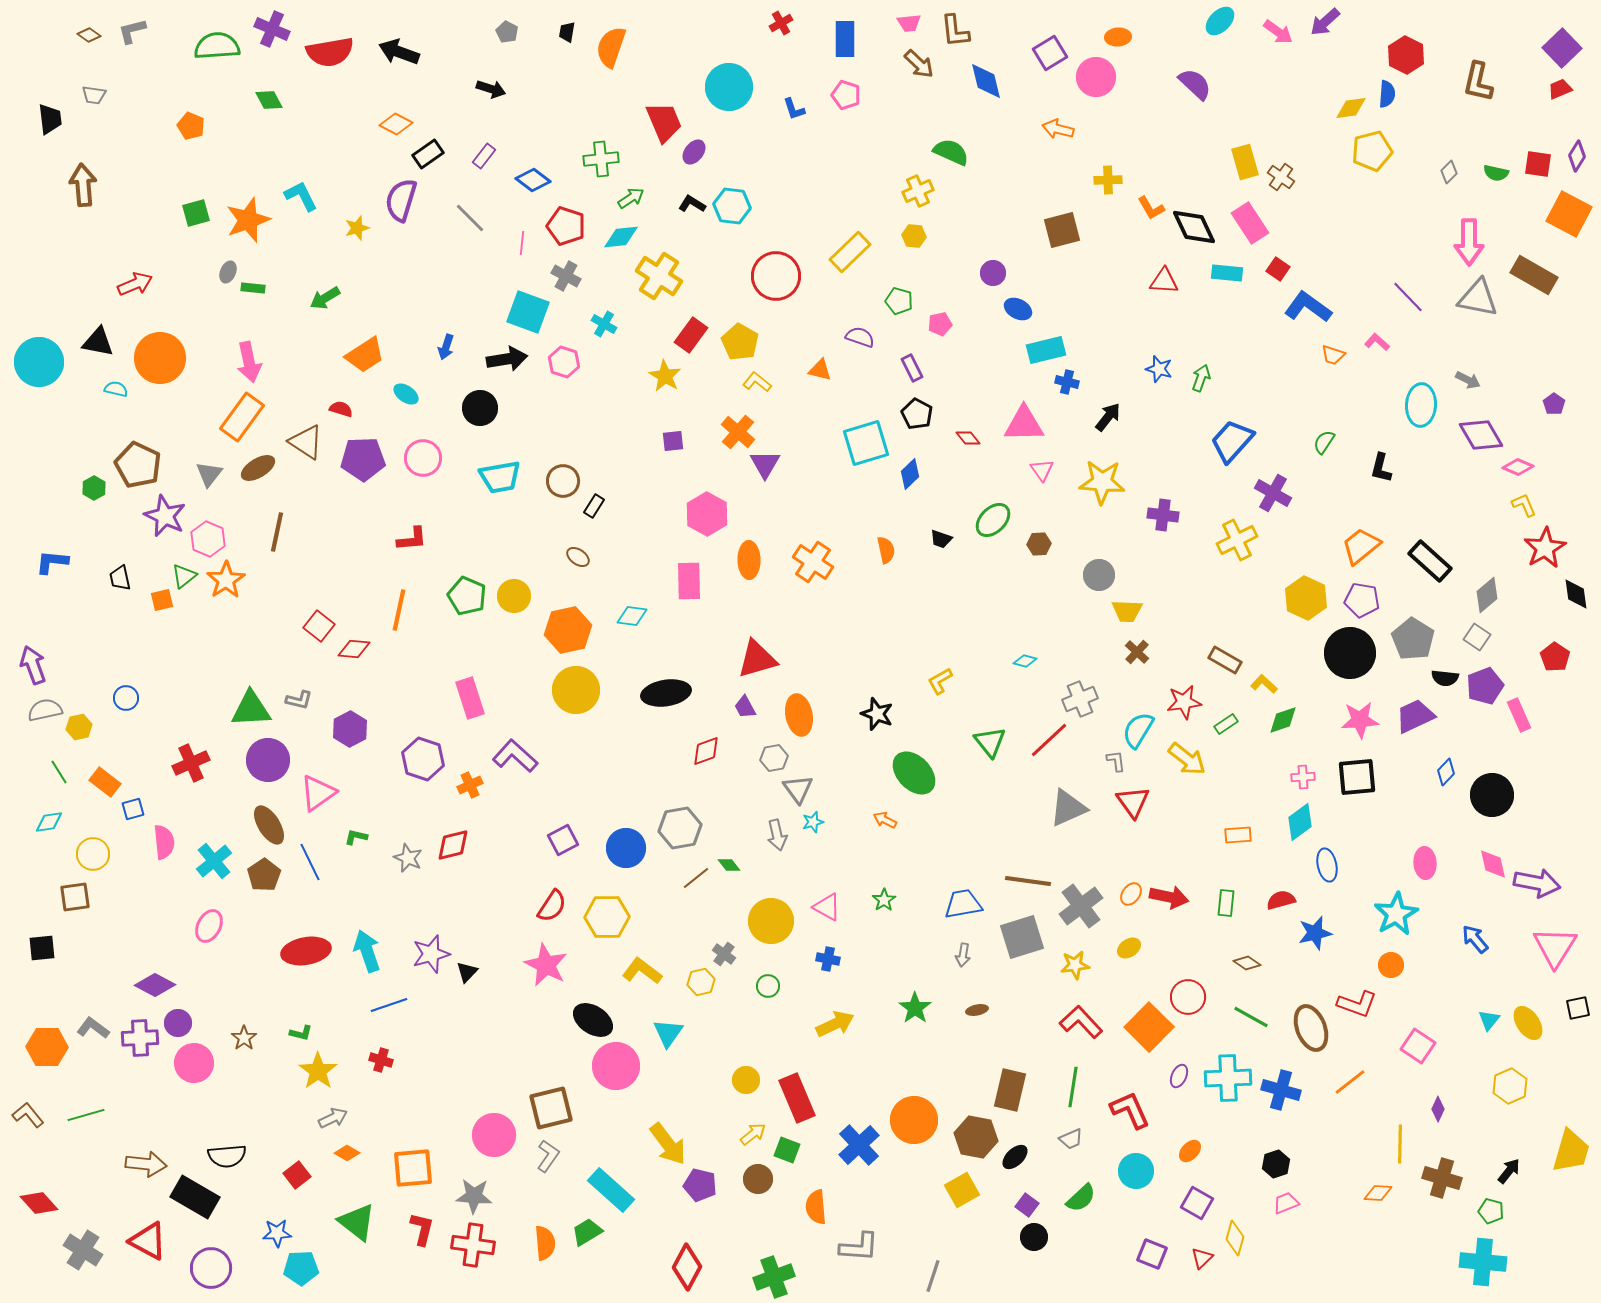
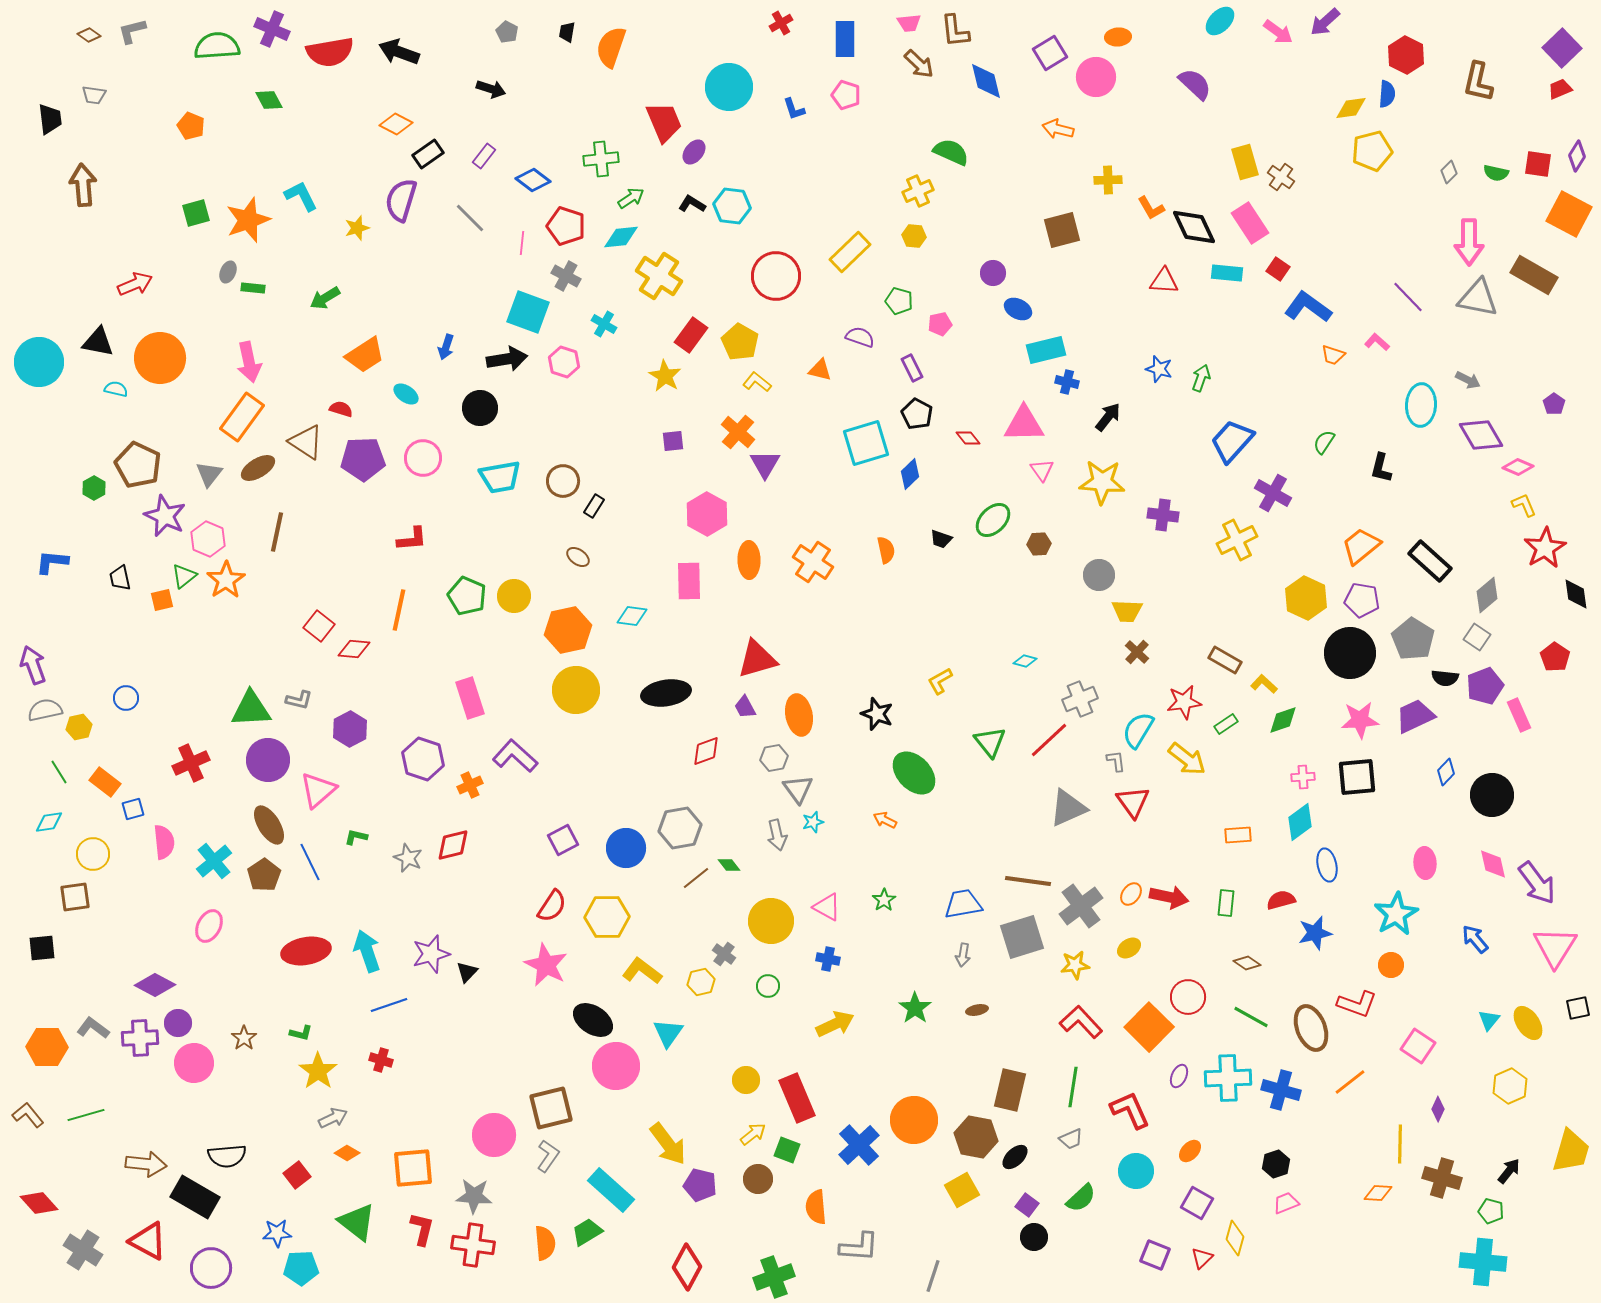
pink triangle at (318, 793): moved 3 px up; rotated 6 degrees counterclockwise
purple arrow at (1537, 883): rotated 42 degrees clockwise
purple square at (1152, 1254): moved 3 px right, 1 px down
